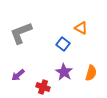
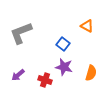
orange triangle: moved 6 px right, 2 px up
purple star: moved 5 px up; rotated 18 degrees counterclockwise
red cross: moved 2 px right, 7 px up
